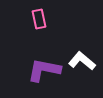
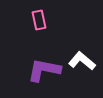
pink rectangle: moved 1 px down
